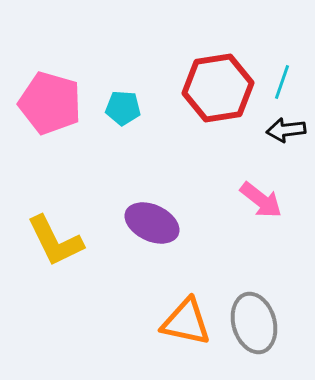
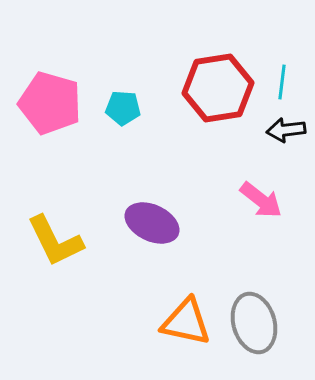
cyan line: rotated 12 degrees counterclockwise
